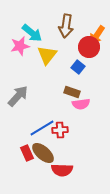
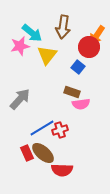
brown arrow: moved 3 px left, 1 px down
gray arrow: moved 2 px right, 3 px down
red cross: rotated 14 degrees counterclockwise
